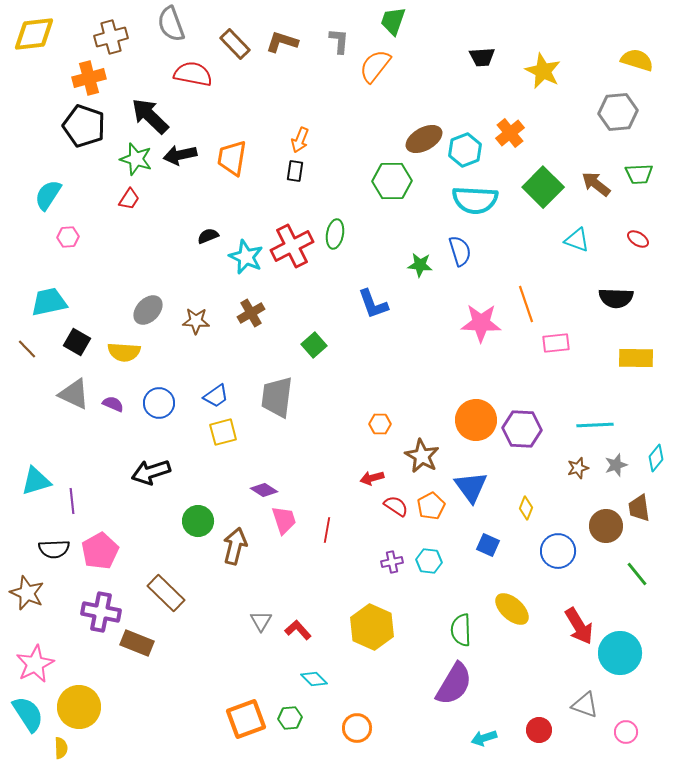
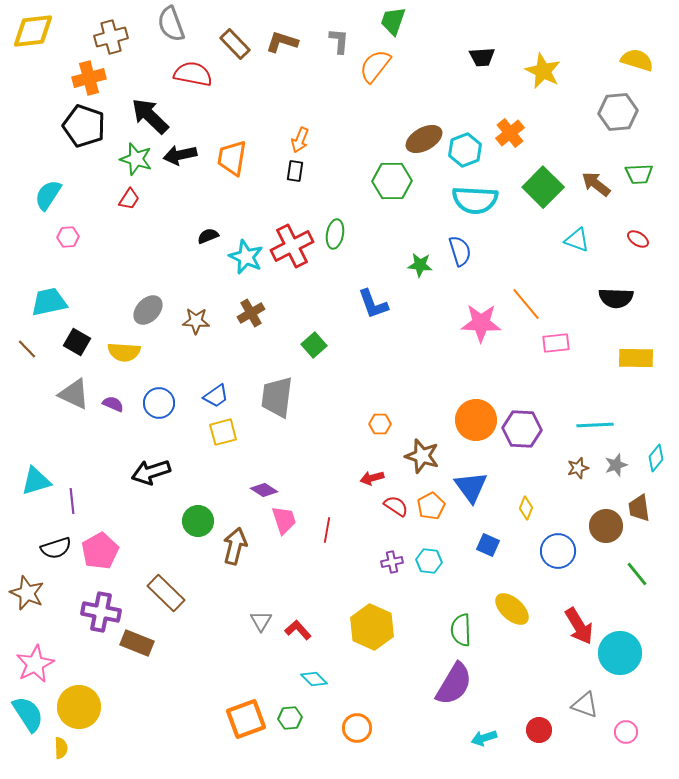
yellow diamond at (34, 34): moved 1 px left, 3 px up
orange line at (526, 304): rotated 21 degrees counterclockwise
brown star at (422, 456): rotated 12 degrees counterclockwise
black semicircle at (54, 549): moved 2 px right, 1 px up; rotated 16 degrees counterclockwise
